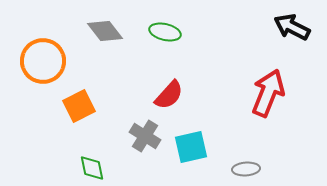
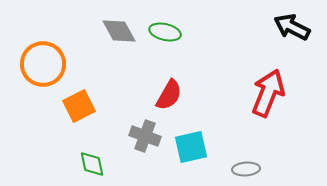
gray diamond: moved 14 px right; rotated 9 degrees clockwise
orange circle: moved 3 px down
red semicircle: rotated 12 degrees counterclockwise
gray cross: rotated 12 degrees counterclockwise
green diamond: moved 4 px up
